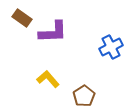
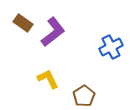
brown rectangle: moved 1 px right, 5 px down
purple L-shape: rotated 36 degrees counterclockwise
yellow L-shape: rotated 15 degrees clockwise
